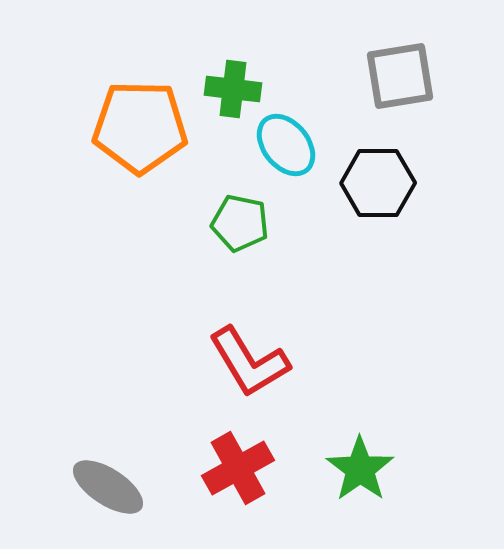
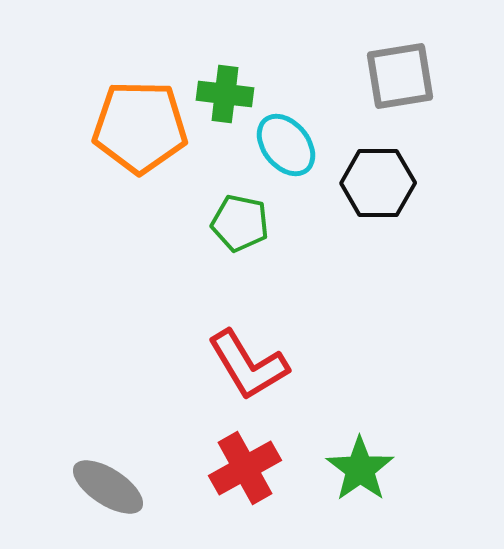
green cross: moved 8 px left, 5 px down
red L-shape: moved 1 px left, 3 px down
red cross: moved 7 px right
